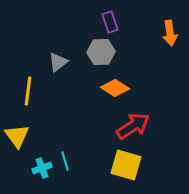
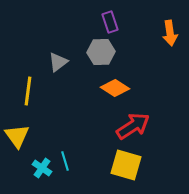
cyan cross: rotated 36 degrees counterclockwise
